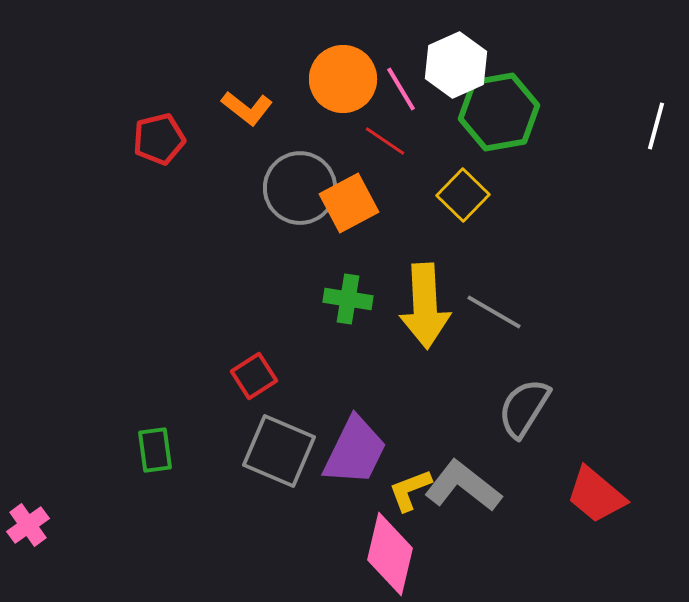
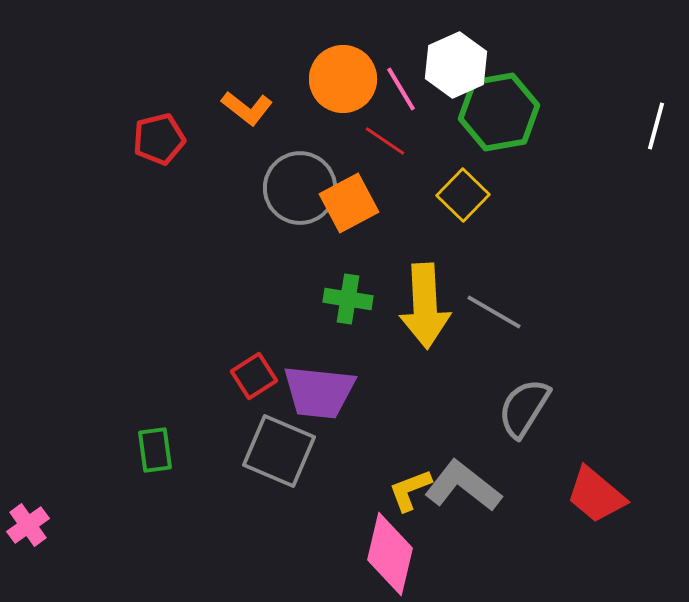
purple trapezoid: moved 36 px left, 59 px up; rotated 70 degrees clockwise
